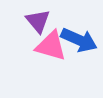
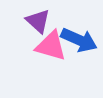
purple triangle: rotated 8 degrees counterclockwise
